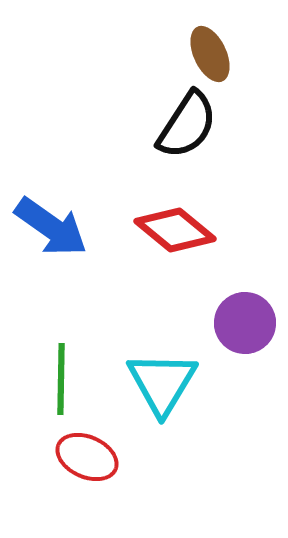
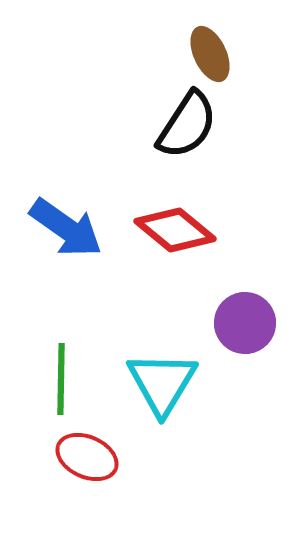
blue arrow: moved 15 px right, 1 px down
